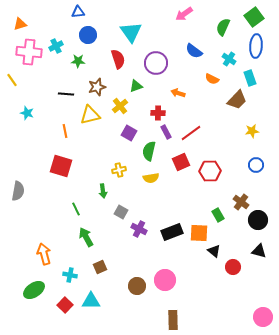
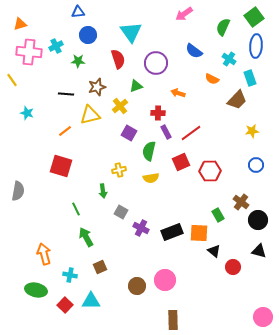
orange line at (65, 131): rotated 64 degrees clockwise
purple cross at (139, 229): moved 2 px right, 1 px up
green ellipse at (34, 290): moved 2 px right; rotated 45 degrees clockwise
